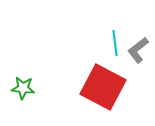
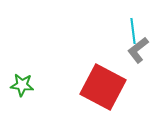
cyan line: moved 18 px right, 12 px up
green star: moved 1 px left, 3 px up
